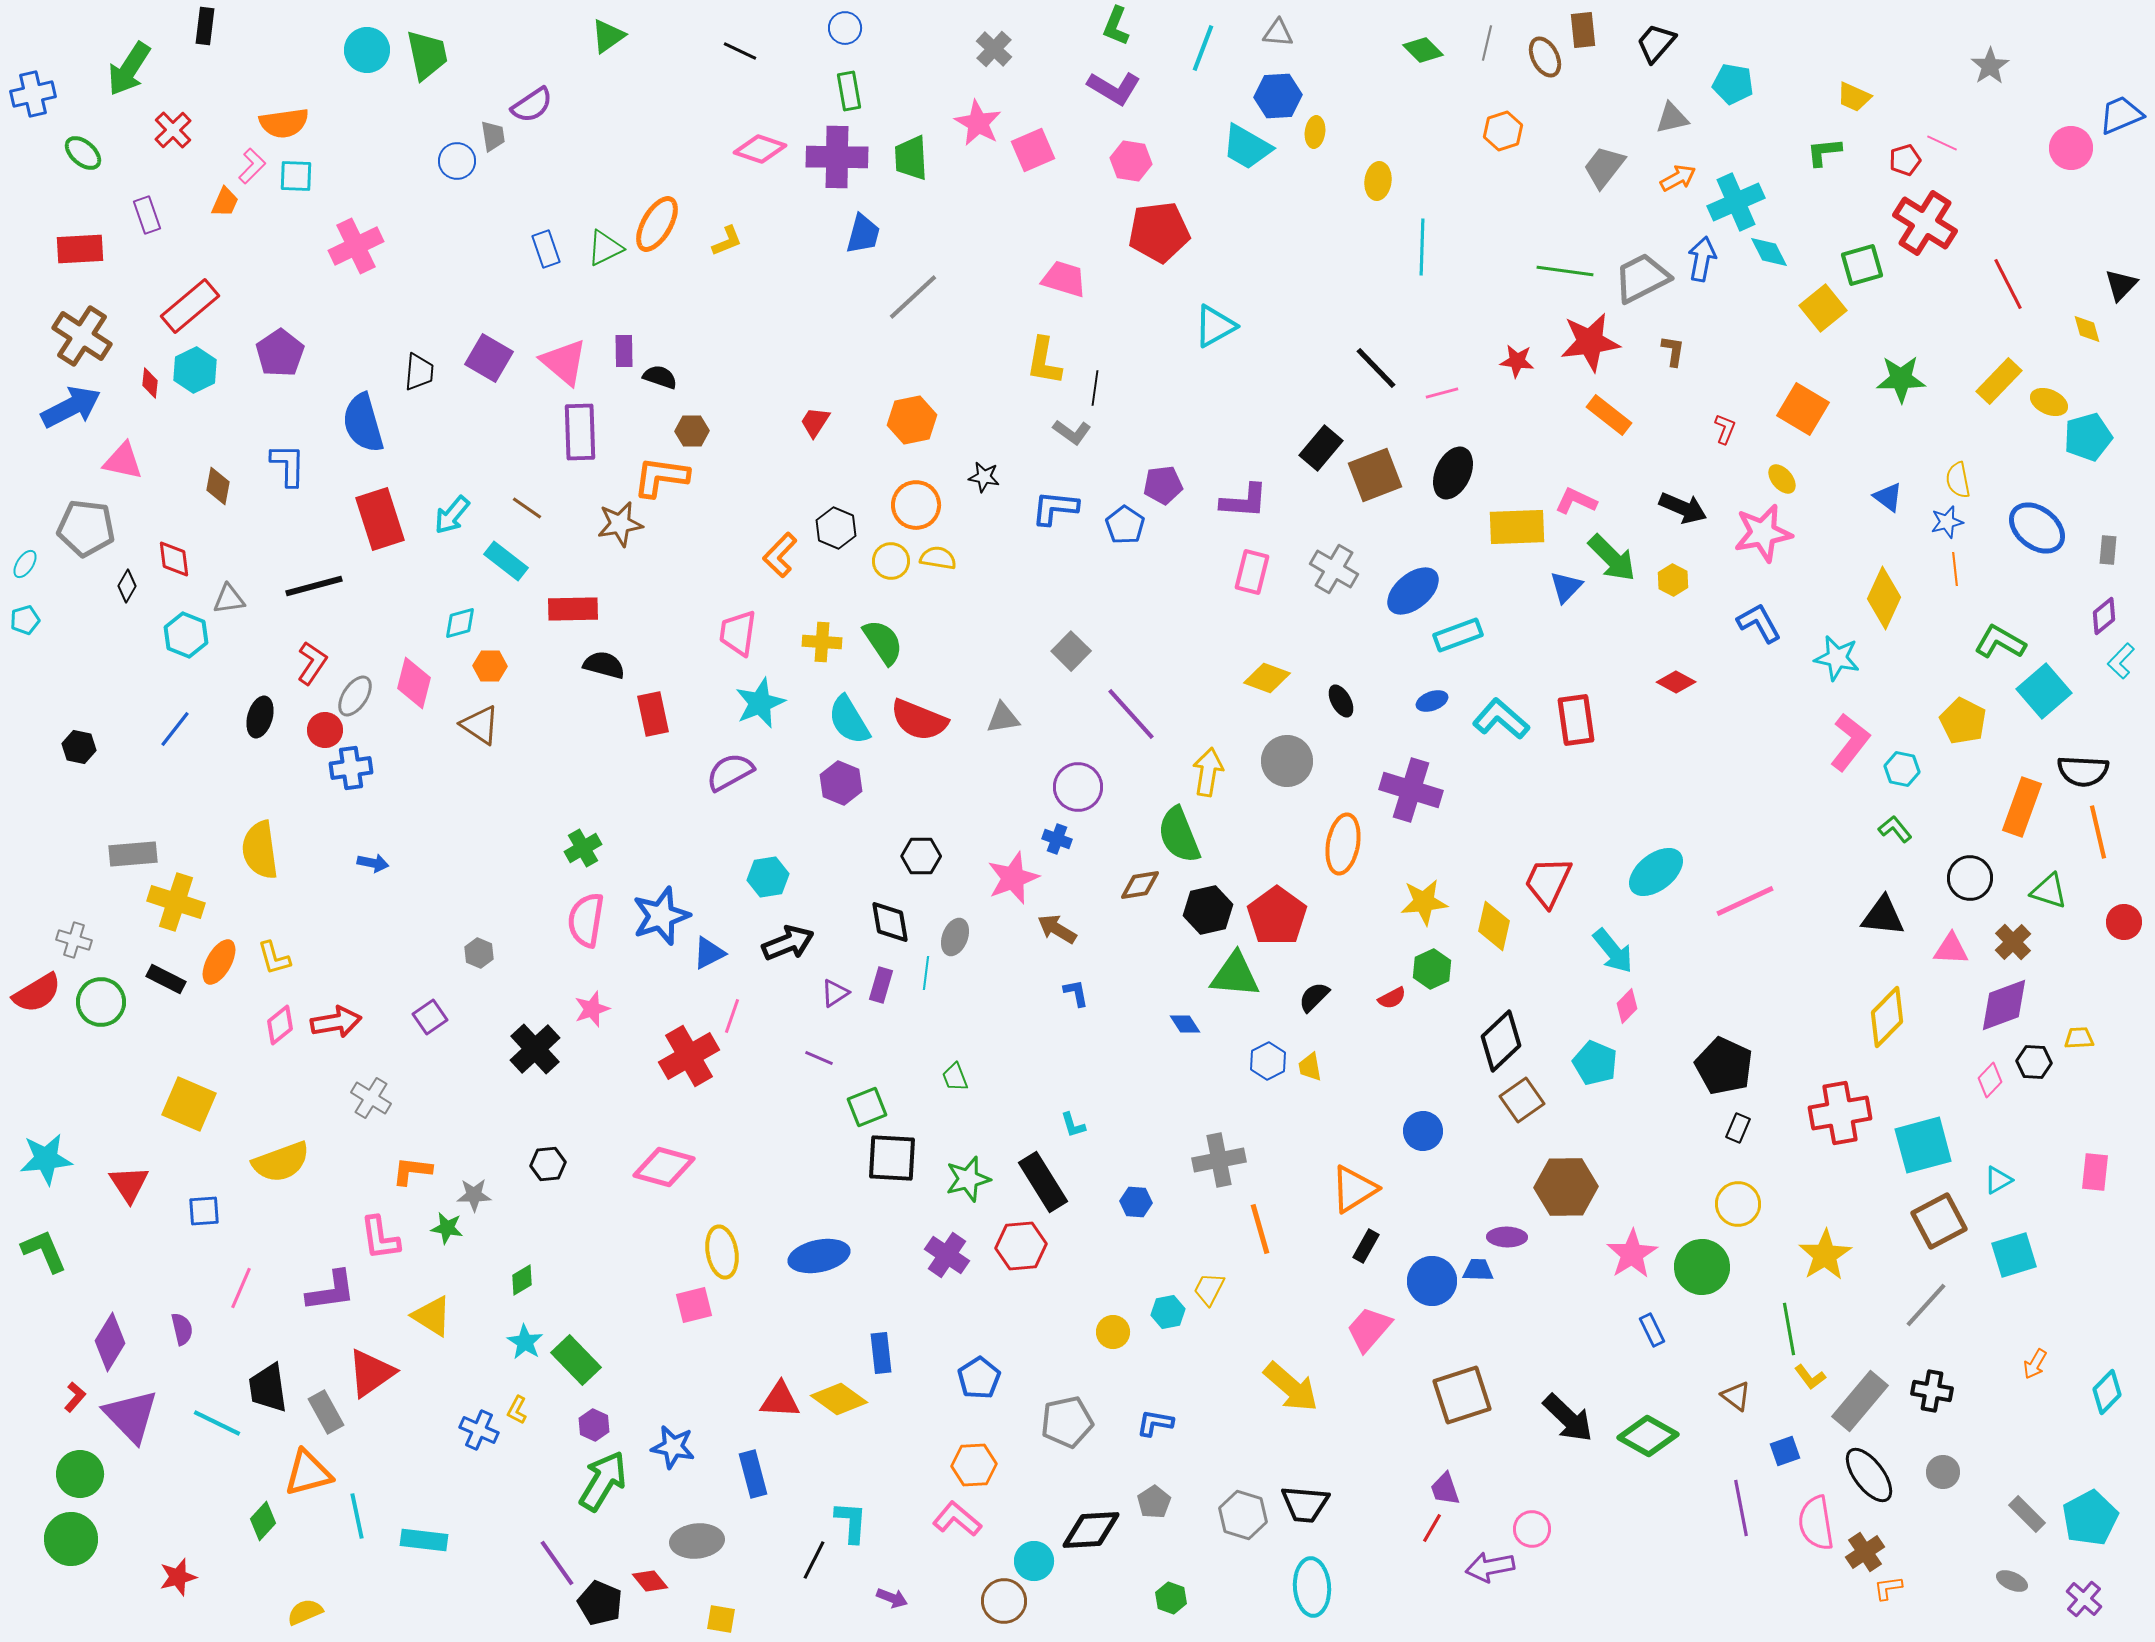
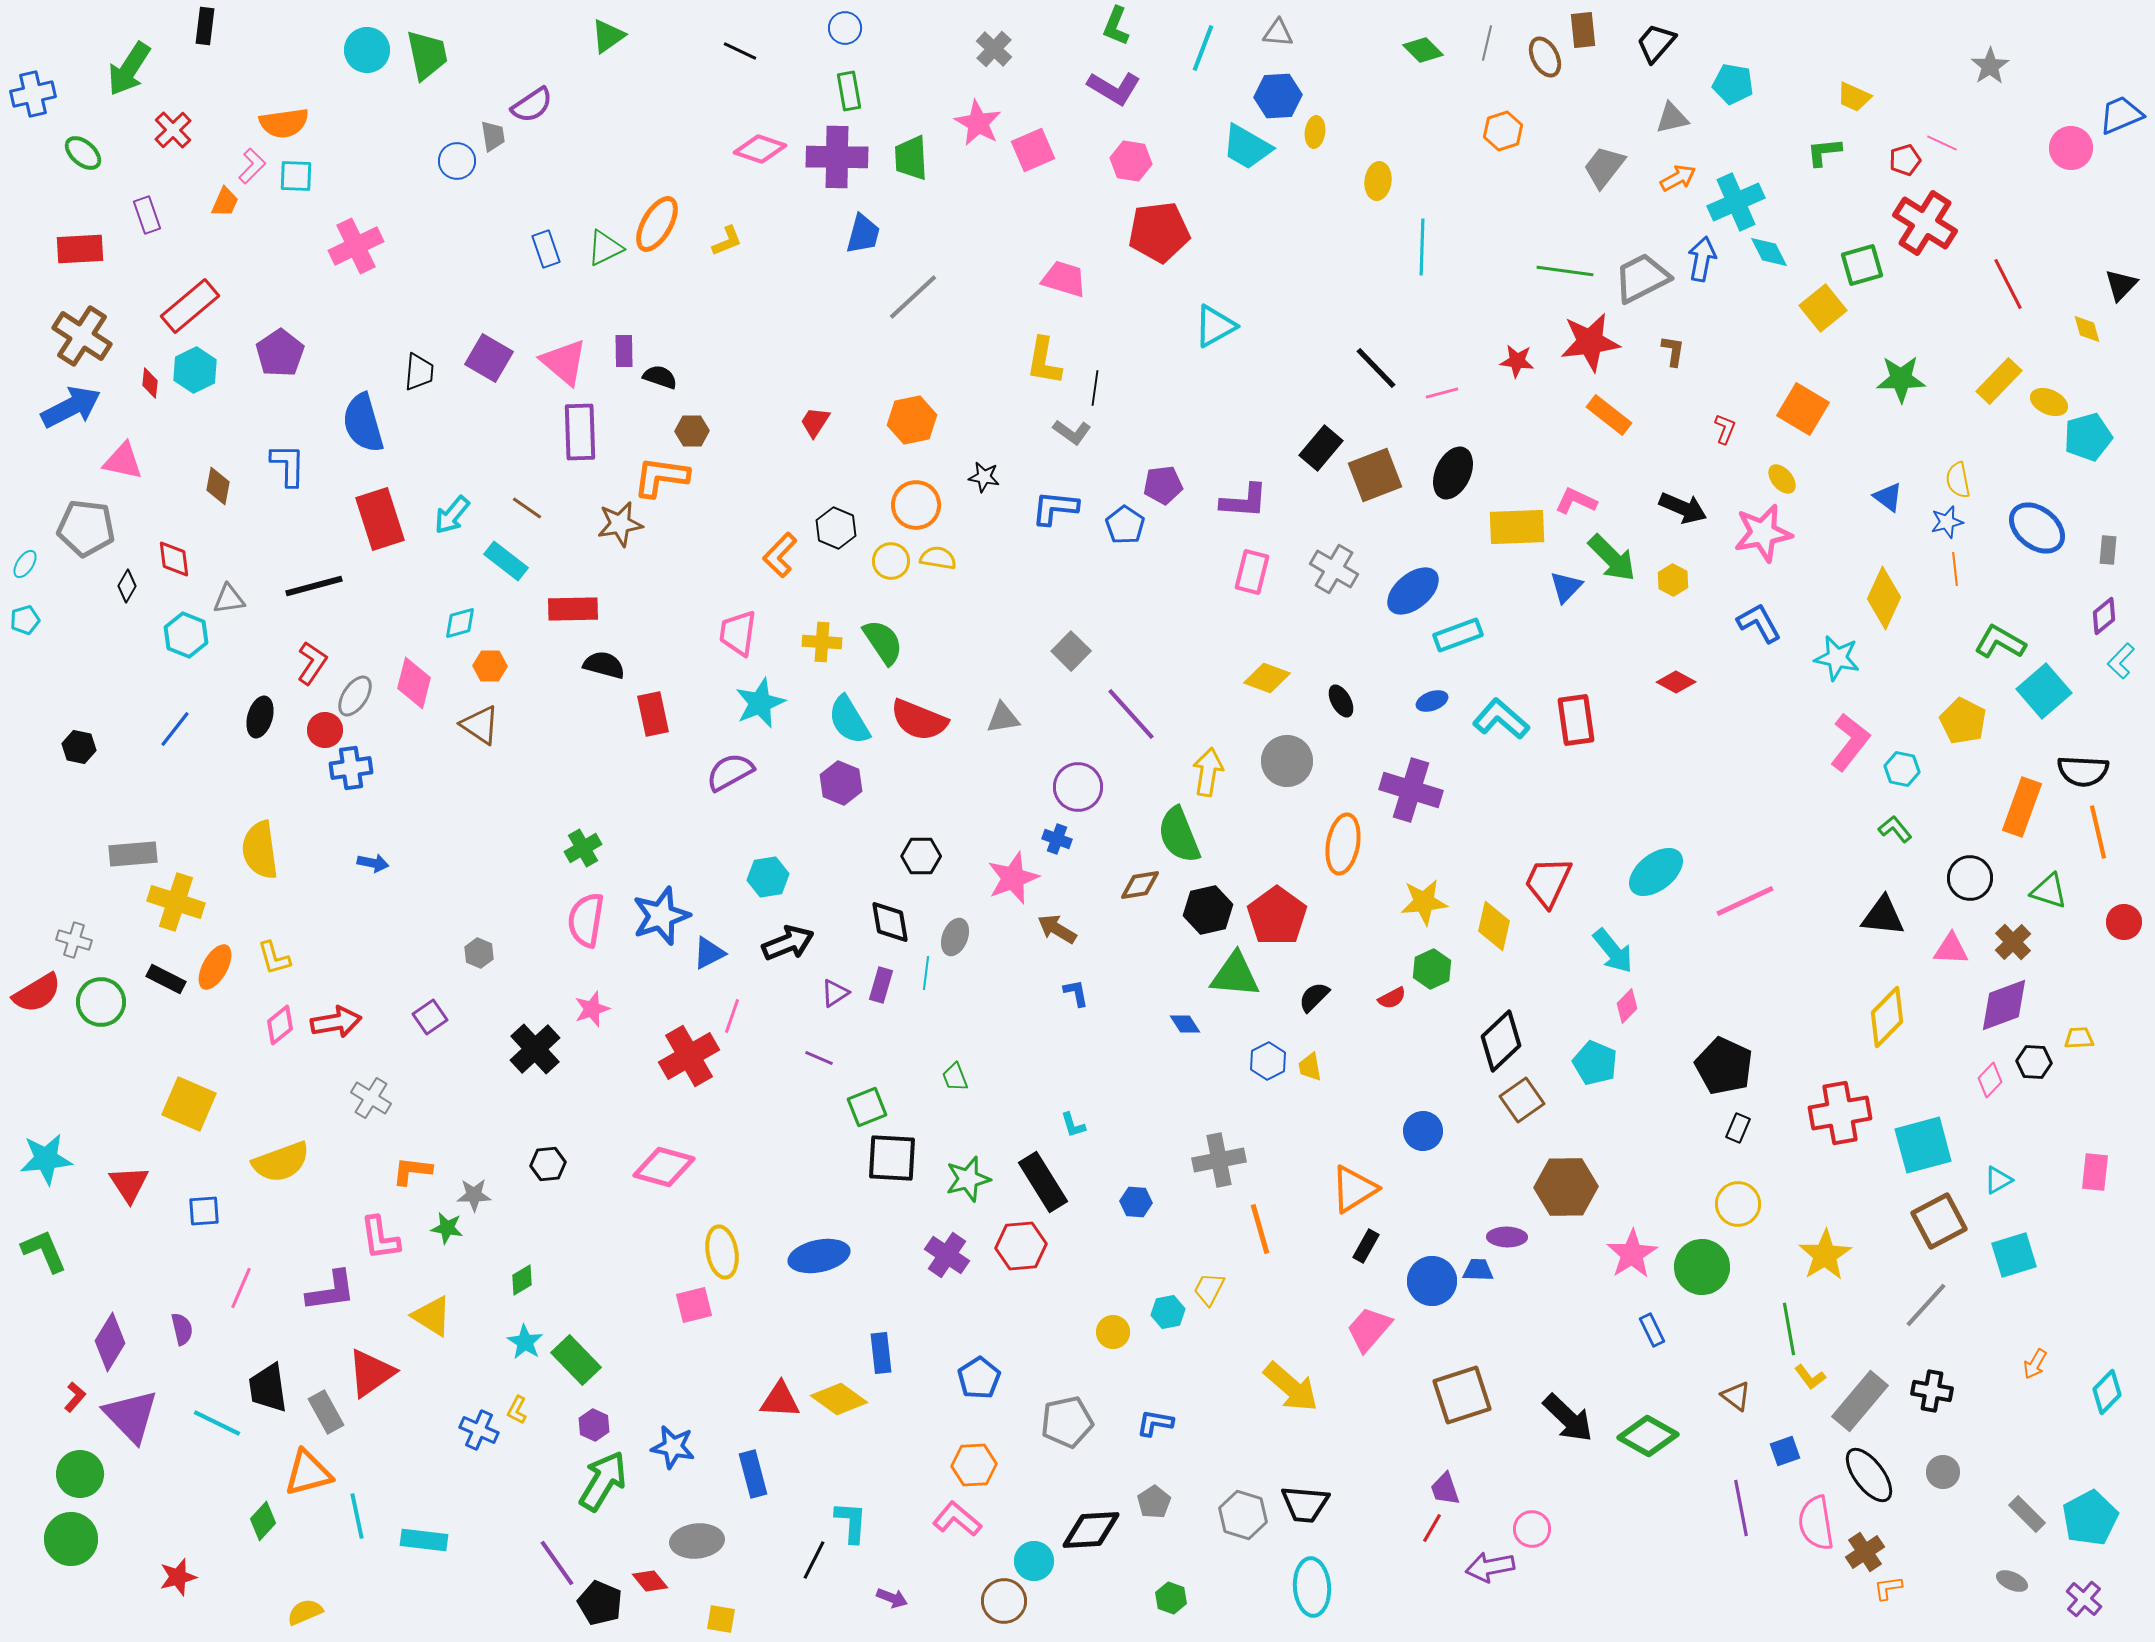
orange ellipse at (219, 962): moved 4 px left, 5 px down
